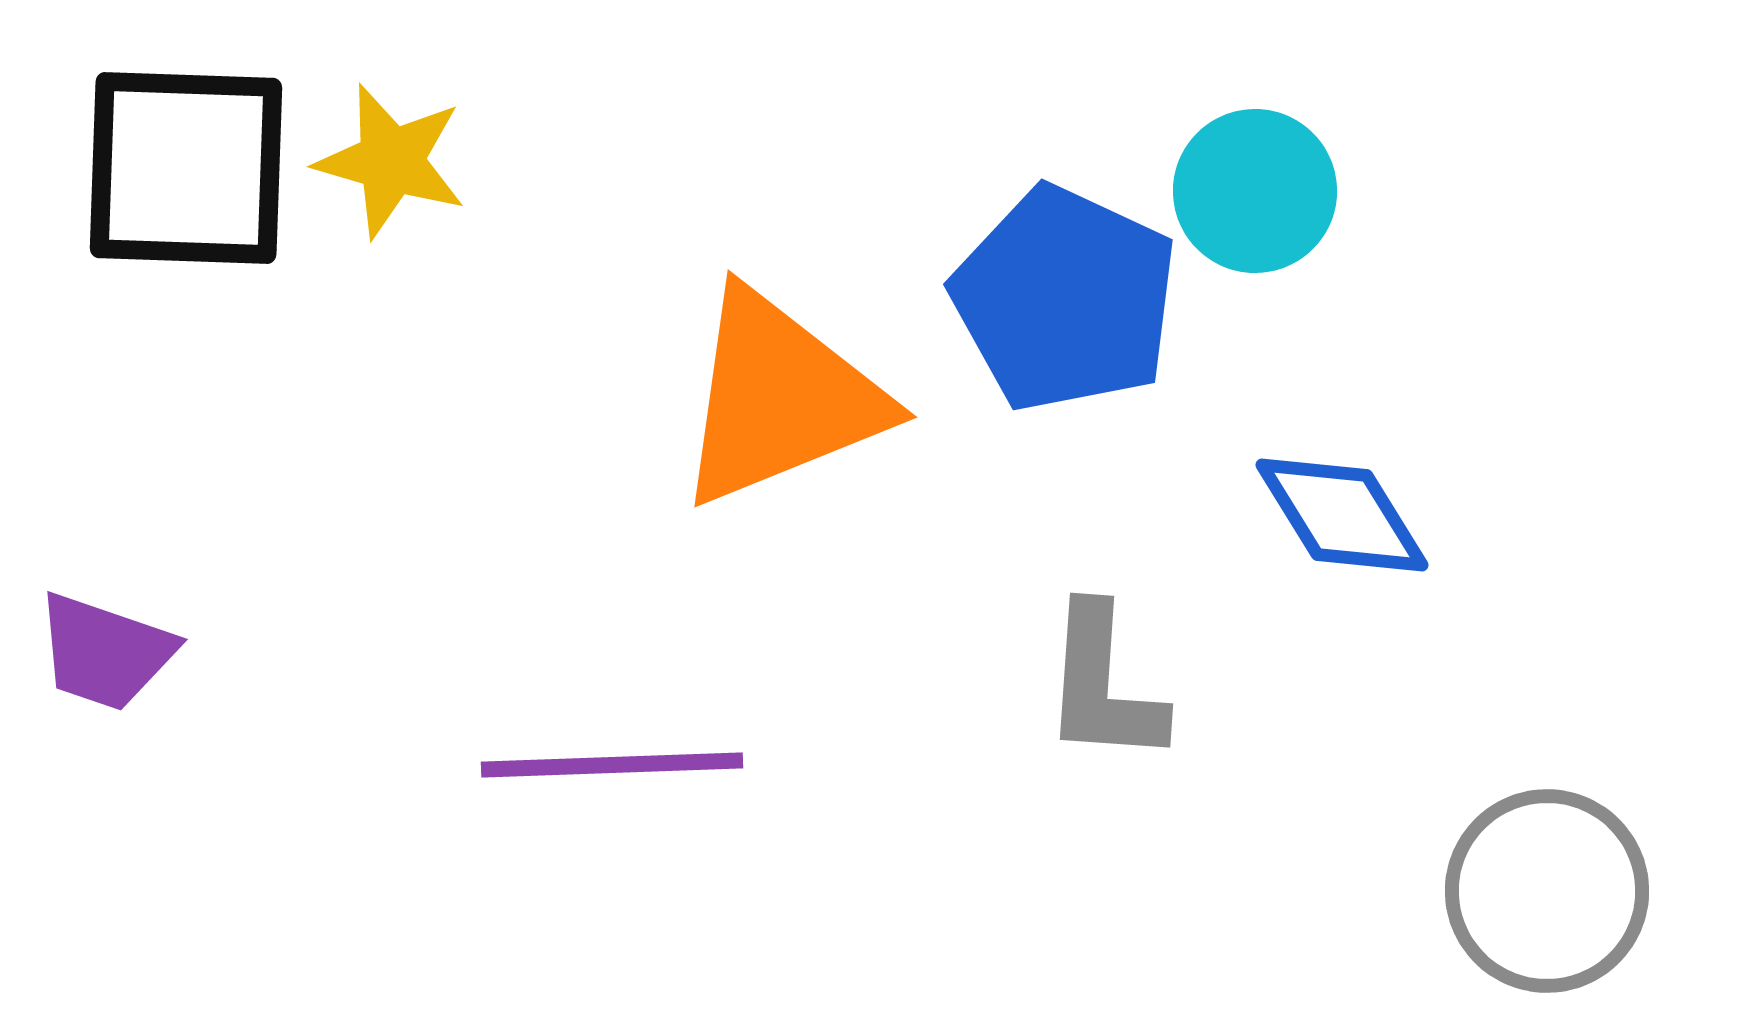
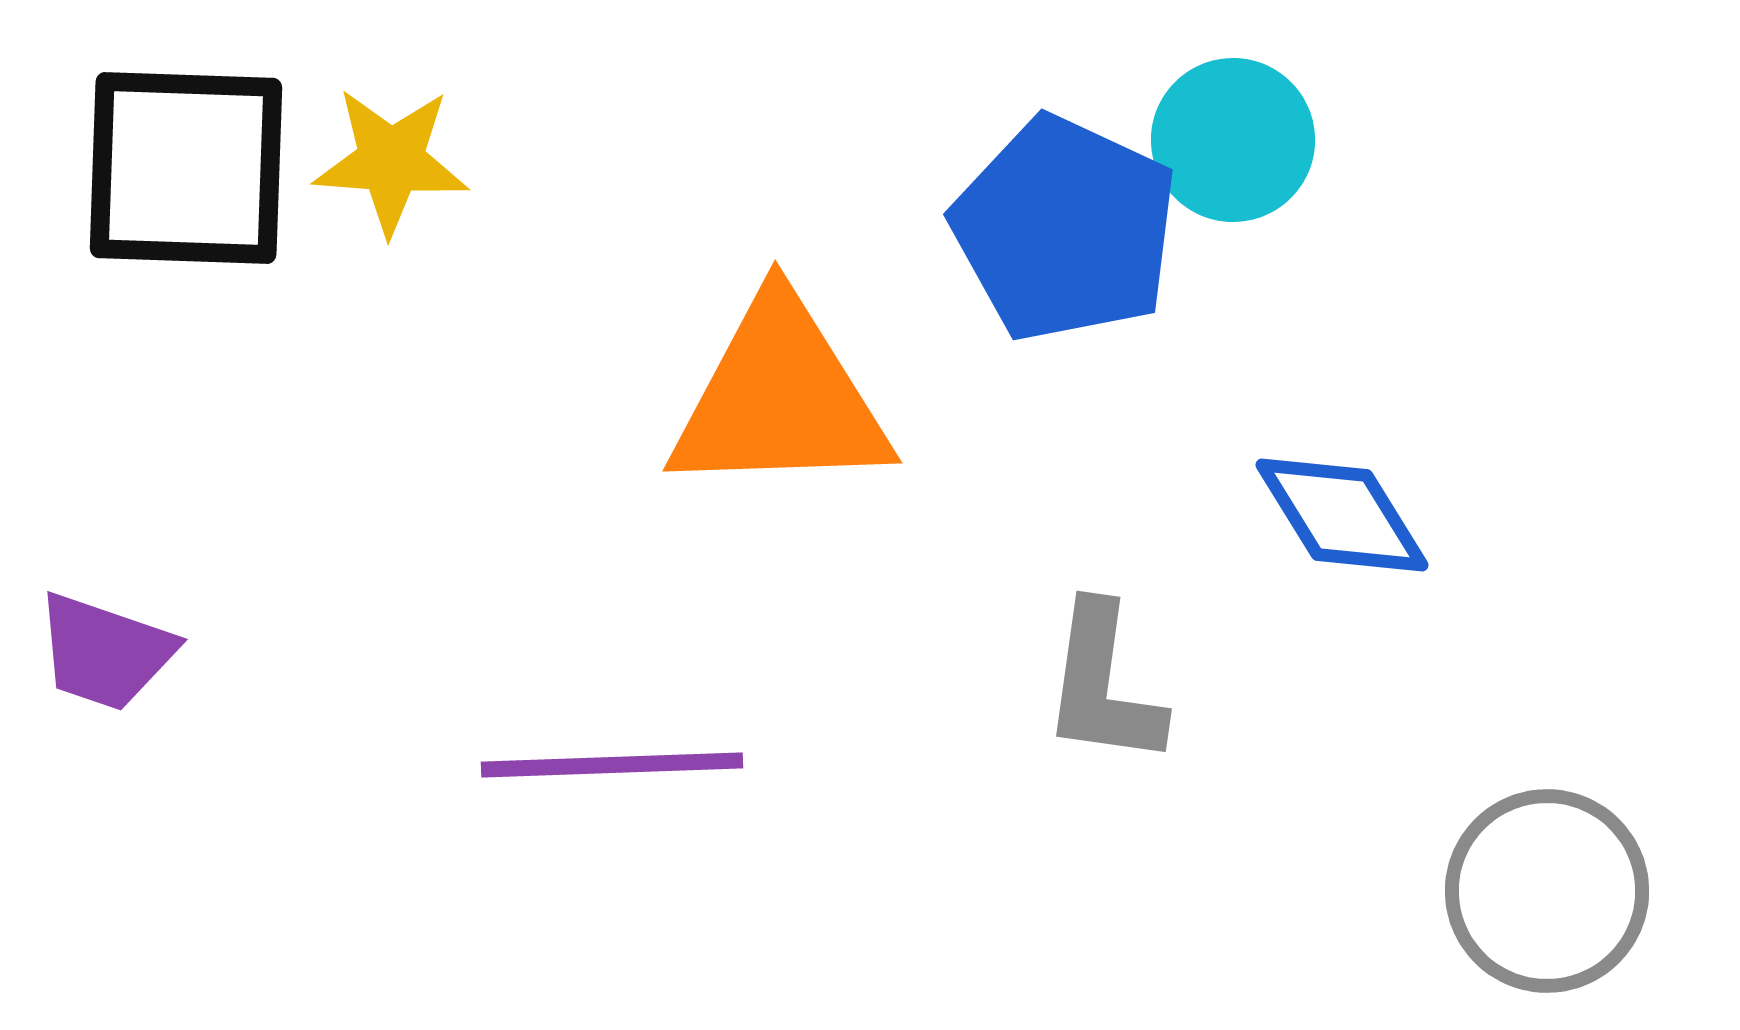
yellow star: rotated 12 degrees counterclockwise
cyan circle: moved 22 px left, 51 px up
blue pentagon: moved 70 px up
orange triangle: rotated 20 degrees clockwise
gray L-shape: rotated 4 degrees clockwise
